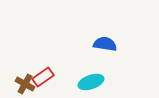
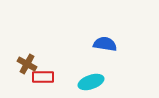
red rectangle: rotated 35 degrees clockwise
brown cross: moved 2 px right, 20 px up
